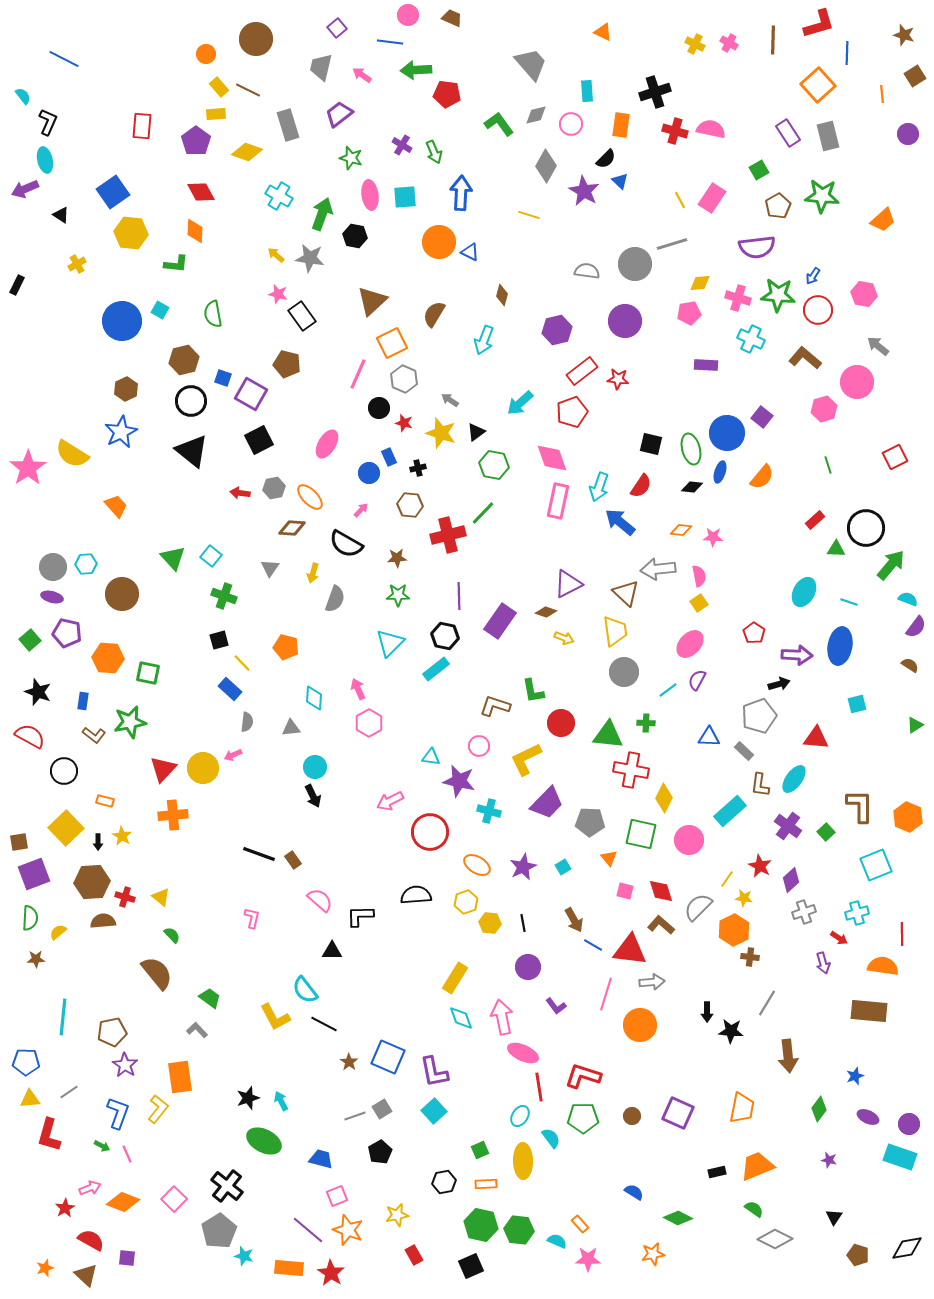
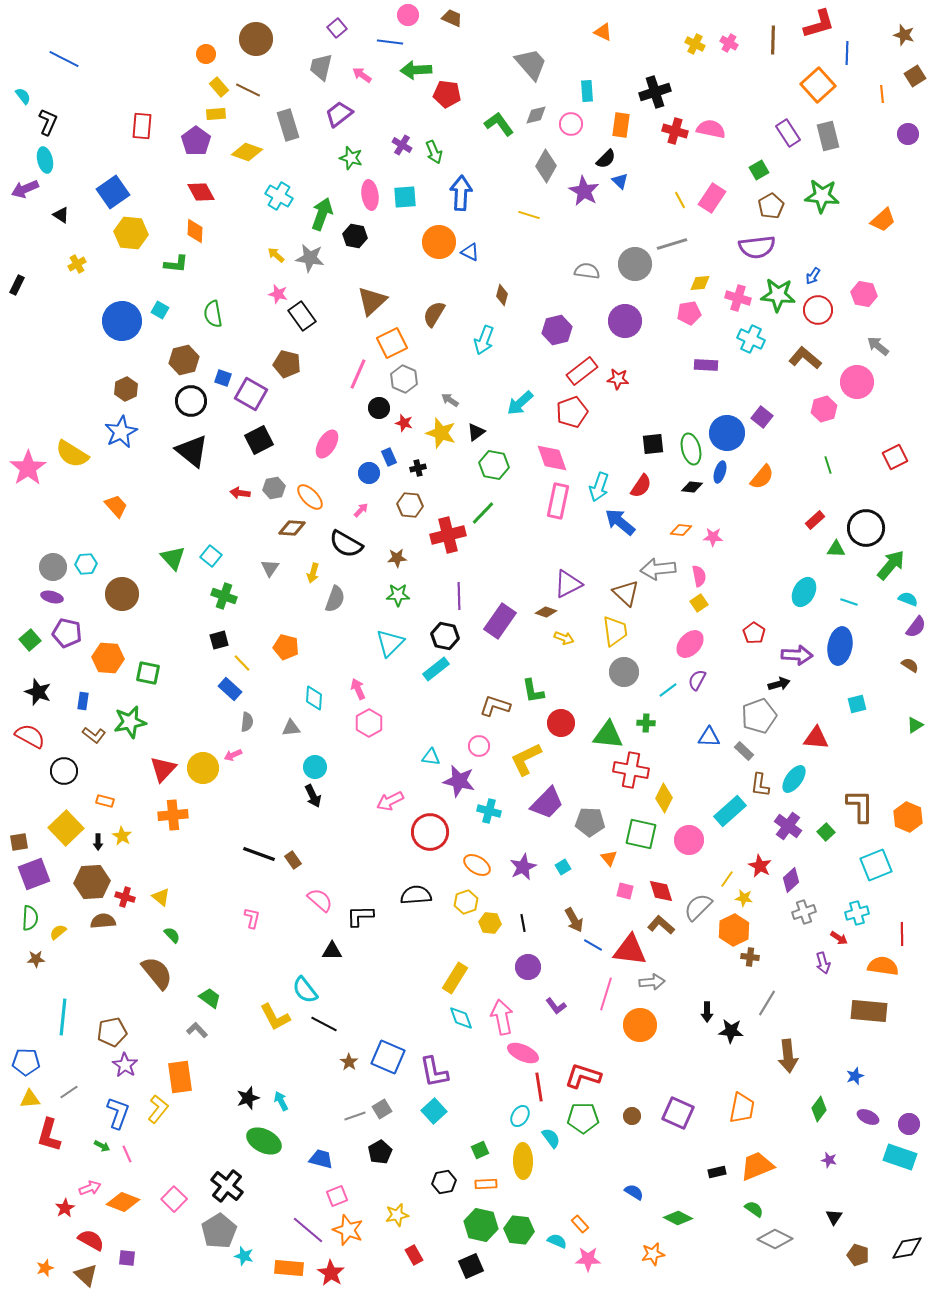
brown pentagon at (778, 206): moved 7 px left
black square at (651, 444): moved 2 px right; rotated 20 degrees counterclockwise
